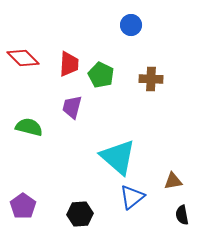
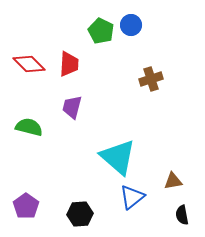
red diamond: moved 6 px right, 6 px down
green pentagon: moved 44 px up
brown cross: rotated 20 degrees counterclockwise
purple pentagon: moved 3 px right
